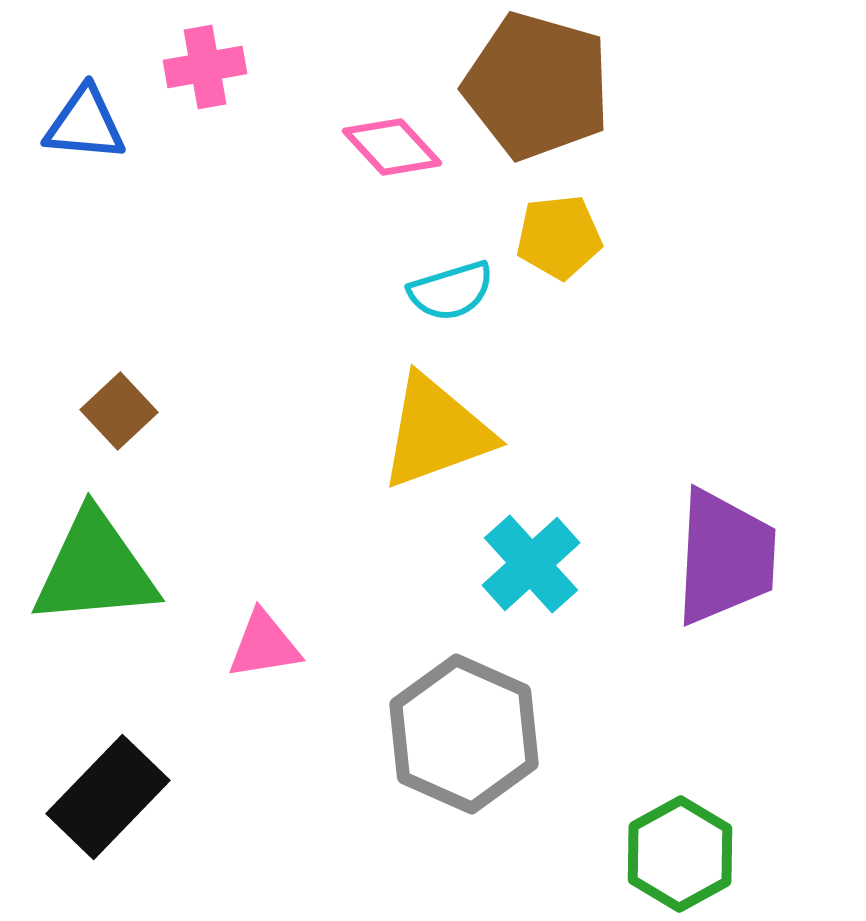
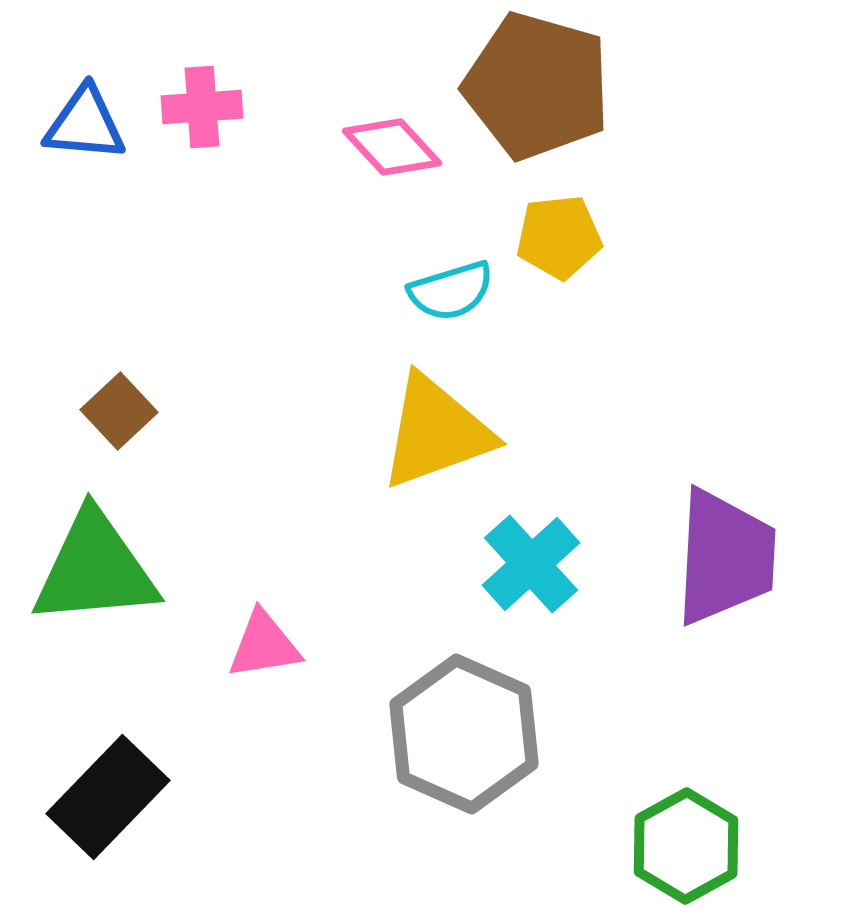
pink cross: moved 3 px left, 40 px down; rotated 6 degrees clockwise
green hexagon: moved 6 px right, 8 px up
